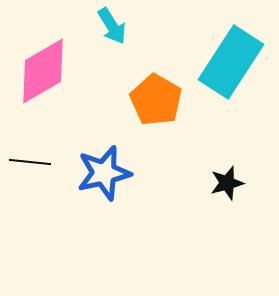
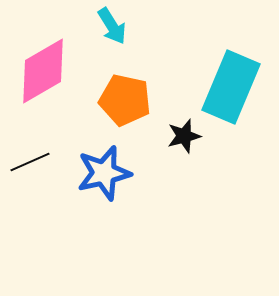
cyan rectangle: moved 25 px down; rotated 10 degrees counterclockwise
orange pentagon: moved 31 px left; rotated 18 degrees counterclockwise
black line: rotated 30 degrees counterclockwise
black star: moved 43 px left, 47 px up
